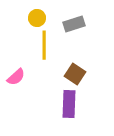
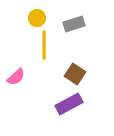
purple rectangle: rotated 60 degrees clockwise
